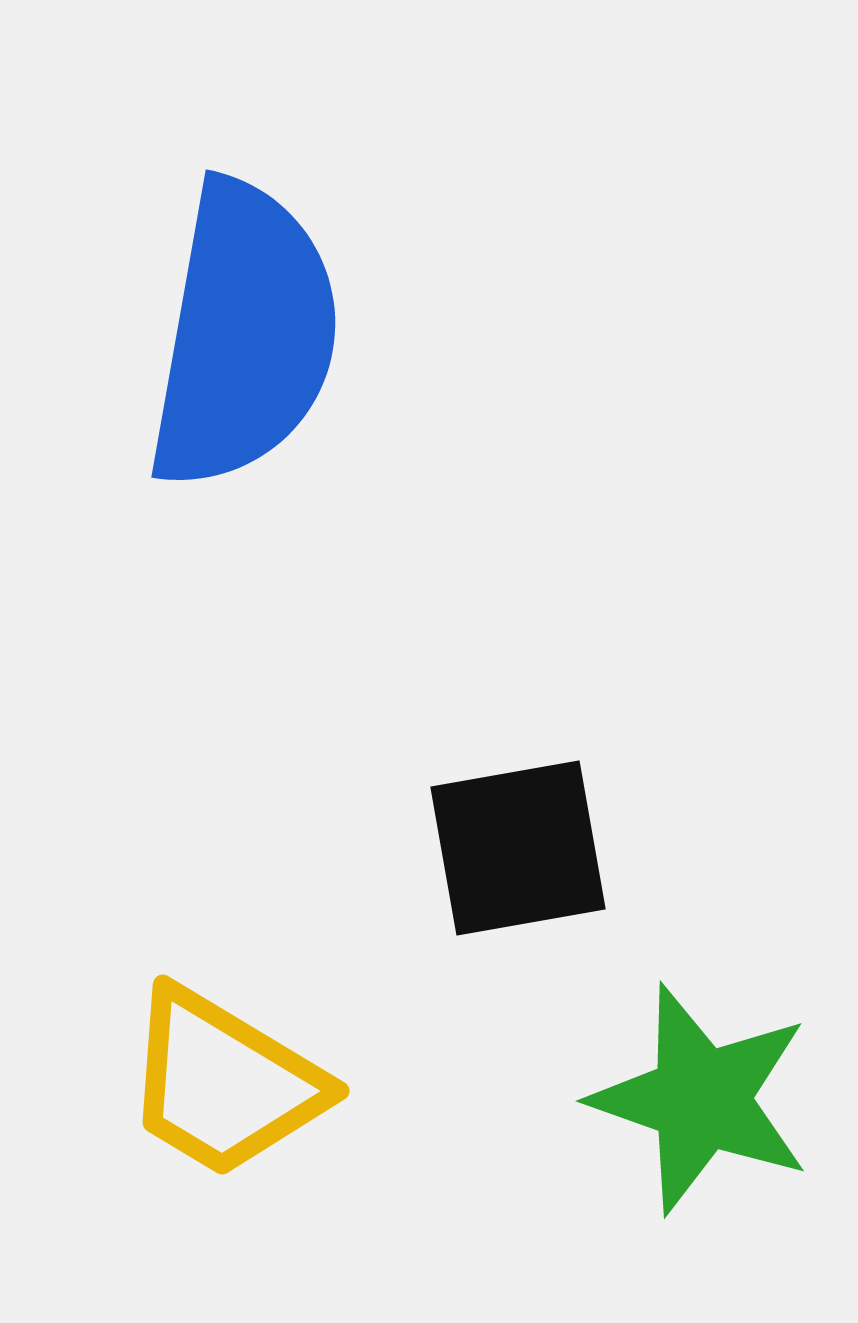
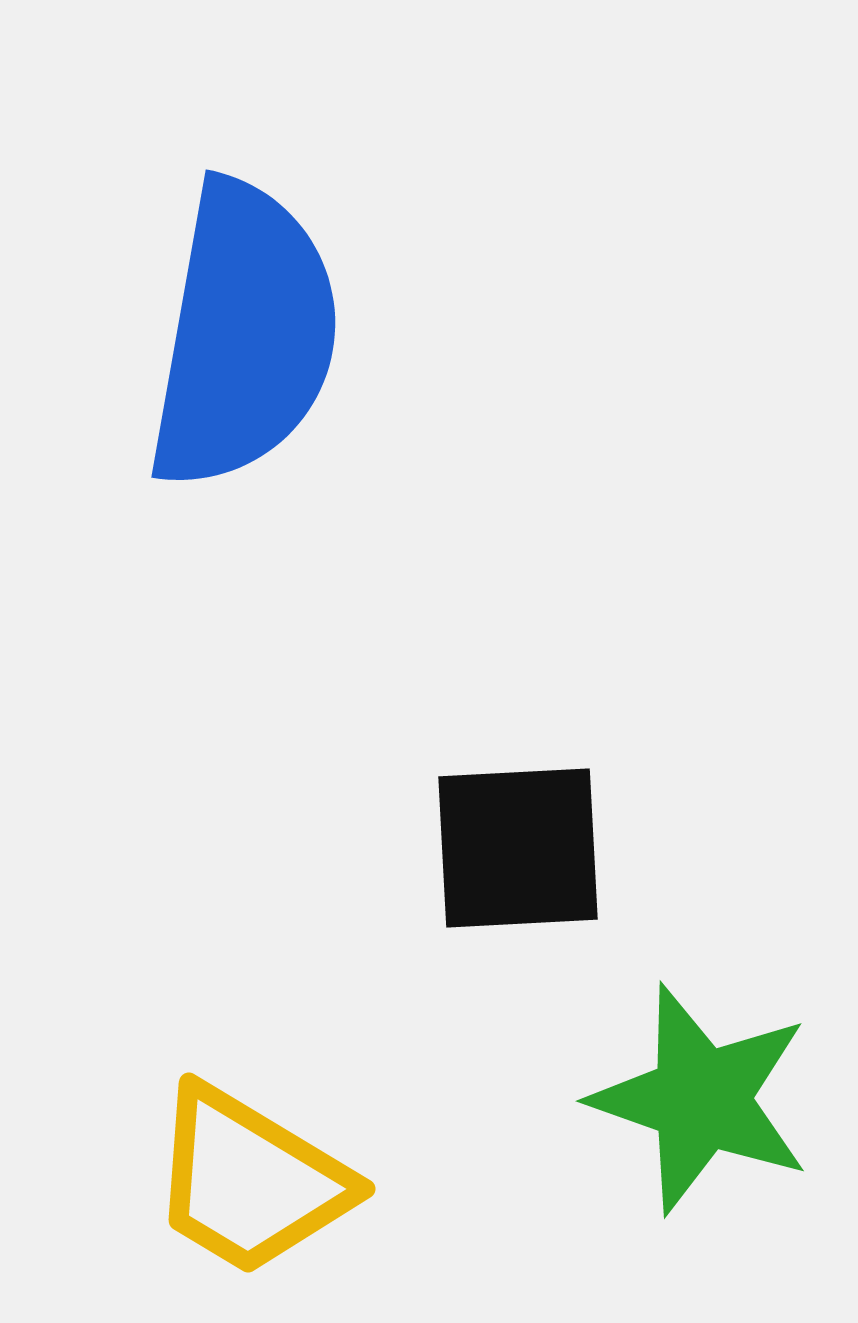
black square: rotated 7 degrees clockwise
yellow trapezoid: moved 26 px right, 98 px down
